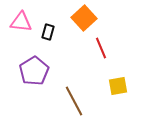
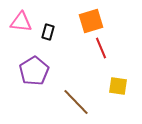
orange square: moved 7 px right, 3 px down; rotated 25 degrees clockwise
yellow square: rotated 18 degrees clockwise
brown line: moved 2 px right, 1 px down; rotated 16 degrees counterclockwise
